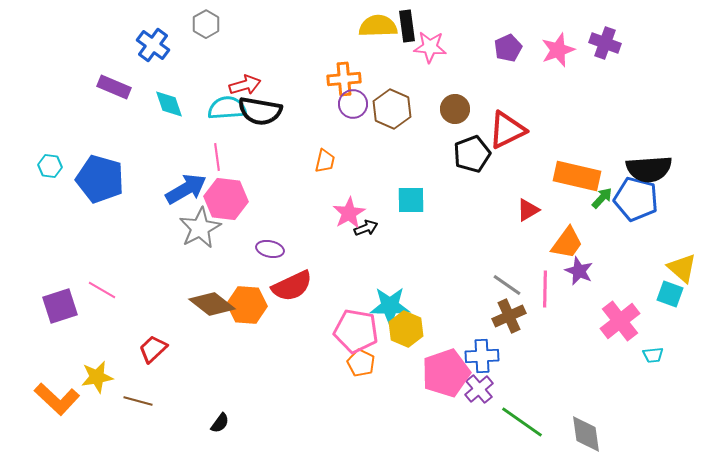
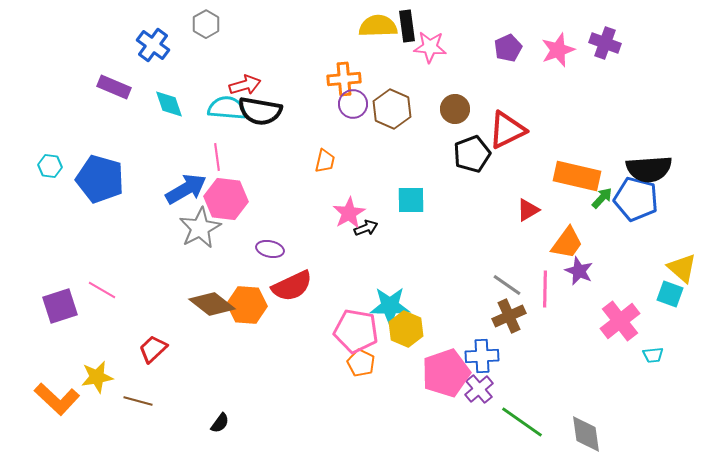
cyan semicircle at (227, 108): rotated 9 degrees clockwise
